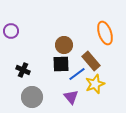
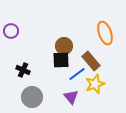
brown circle: moved 1 px down
black square: moved 4 px up
